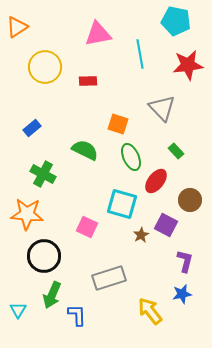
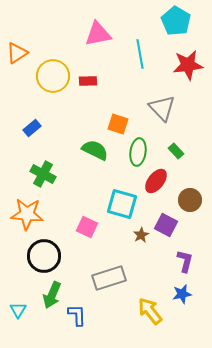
cyan pentagon: rotated 20 degrees clockwise
orange triangle: moved 26 px down
yellow circle: moved 8 px right, 9 px down
green semicircle: moved 10 px right
green ellipse: moved 7 px right, 5 px up; rotated 32 degrees clockwise
